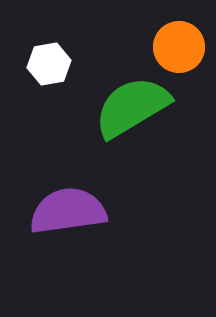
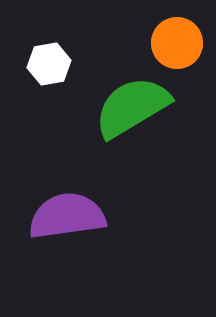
orange circle: moved 2 px left, 4 px up
purple semicircle: moved 1 px left, 5 px down
